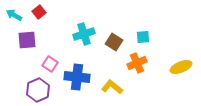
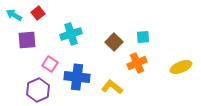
red square: moved 1 px left, 1 px down
cyan cross: moved 13 px left
brown square: rotated 12 degrees clockwise
